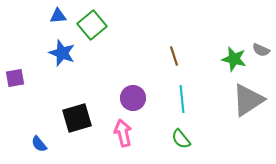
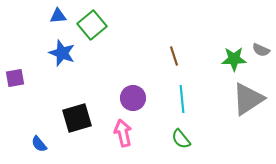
green star: rotated 15 degrees counterclockwise
gray triangle: moved 1 px up
